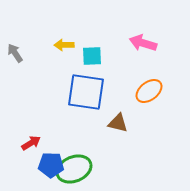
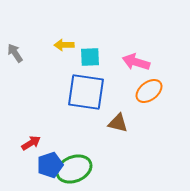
pink arrow: moved 7 px left, 19 px down
cyan square: moved 2 px left, 1 px down
blue pentagon: moved 1 px left; rotated 20 degrees counterclockwise
